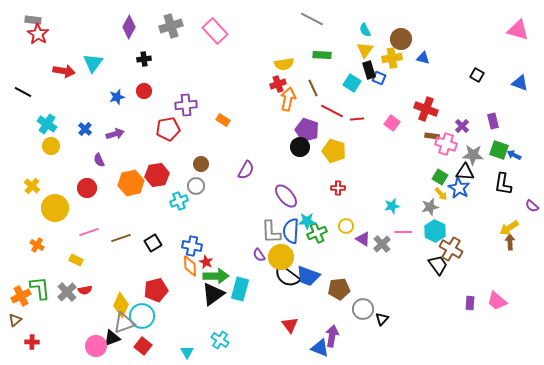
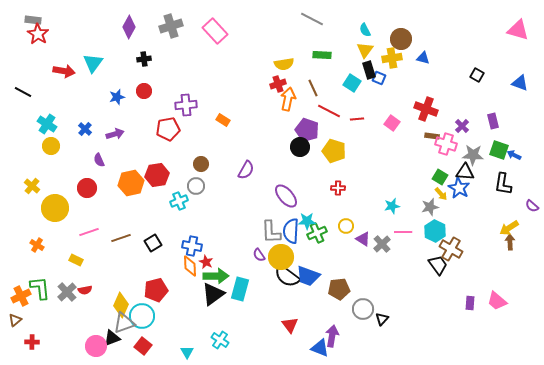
red line at (332, 111): moved 3 px left
